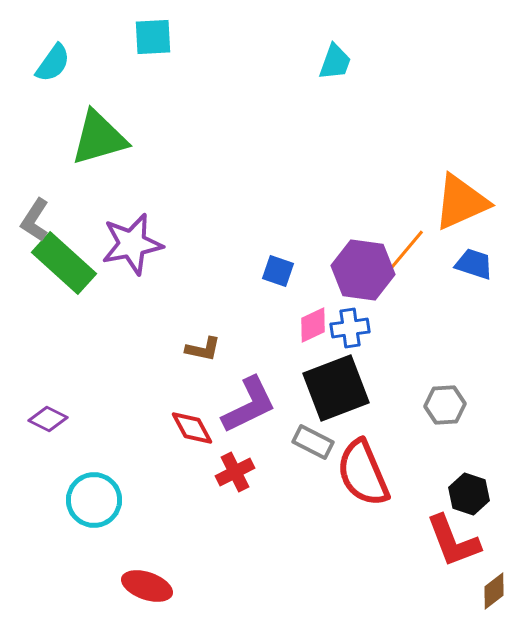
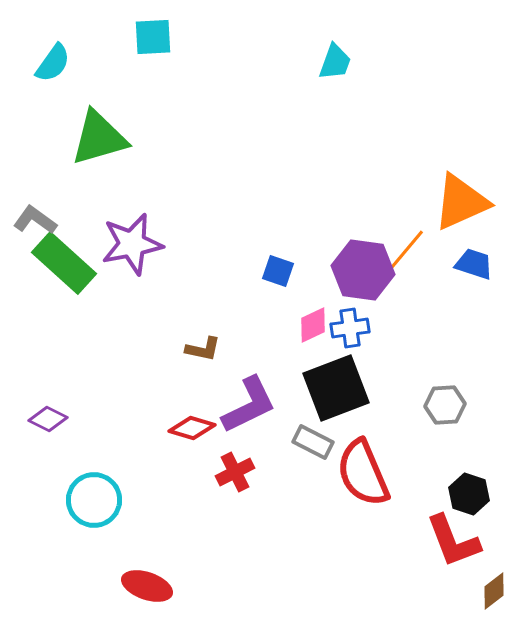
gray L-shape: rotated 93 degrees clockwise
red diamond: rotated 45 degrees counterclockwise
